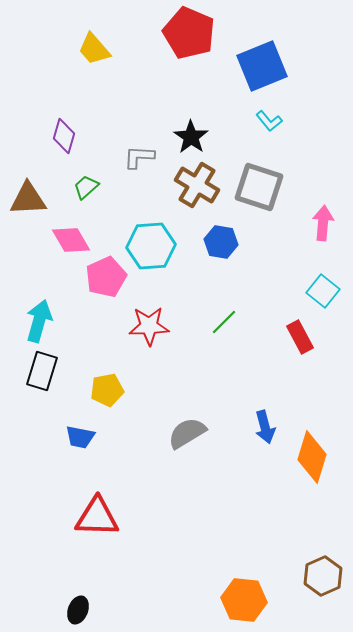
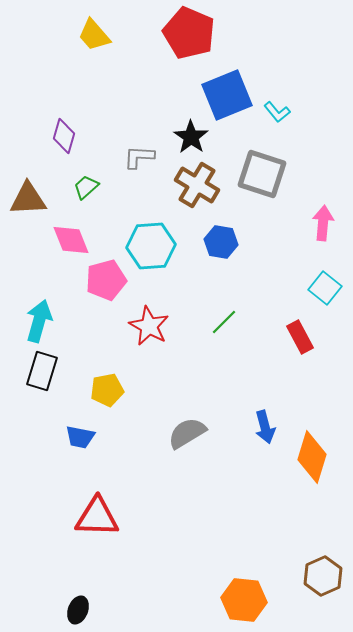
yellow trapezoid: moved 14 px up
blue square: moved 35 px left, 29 px down
cyan L-shape: moved 8 px right, 9 px up
gray square: moved 3 px right, 13 px up
pink diamond: rotated 9 degrees clockwise
pink pentagon: moved 3 px down; rotated 9 degrees clockwise
cyan square: moved 2 px right, 3 px up
red star: rotated 30 degrees clockwise
